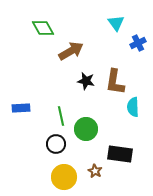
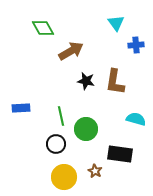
blue cross: moved 2 px left, 2 px down; rotated 21 degrees clockwise
cyan semicircle: moved 3 px right, 12 px down; rotated 108 degrees clockwise
